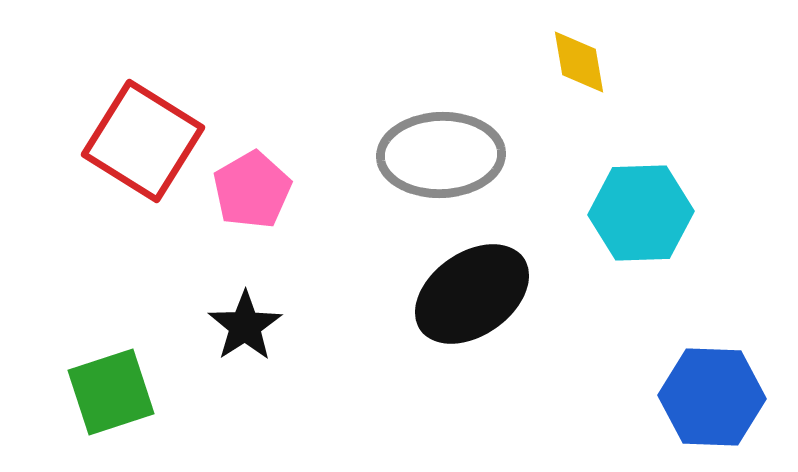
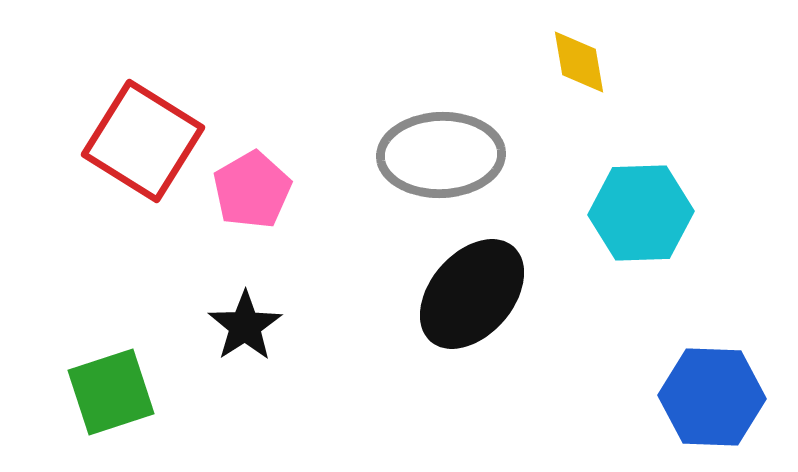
black ellipse: rotated 14 degrees counterclockwise
